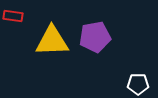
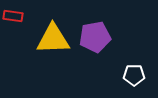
yellow triangle: moved 1 px right, 2 px up
white pentagon: moved 4 px left, 9 px up
